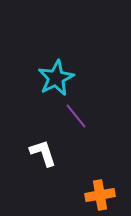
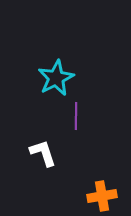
purple line: rotated 40 degrees clockwise
orange cross: moved 2 px right, 1 px down
